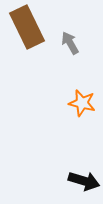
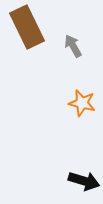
gray arrow: moved 3 px right, 3 px down
